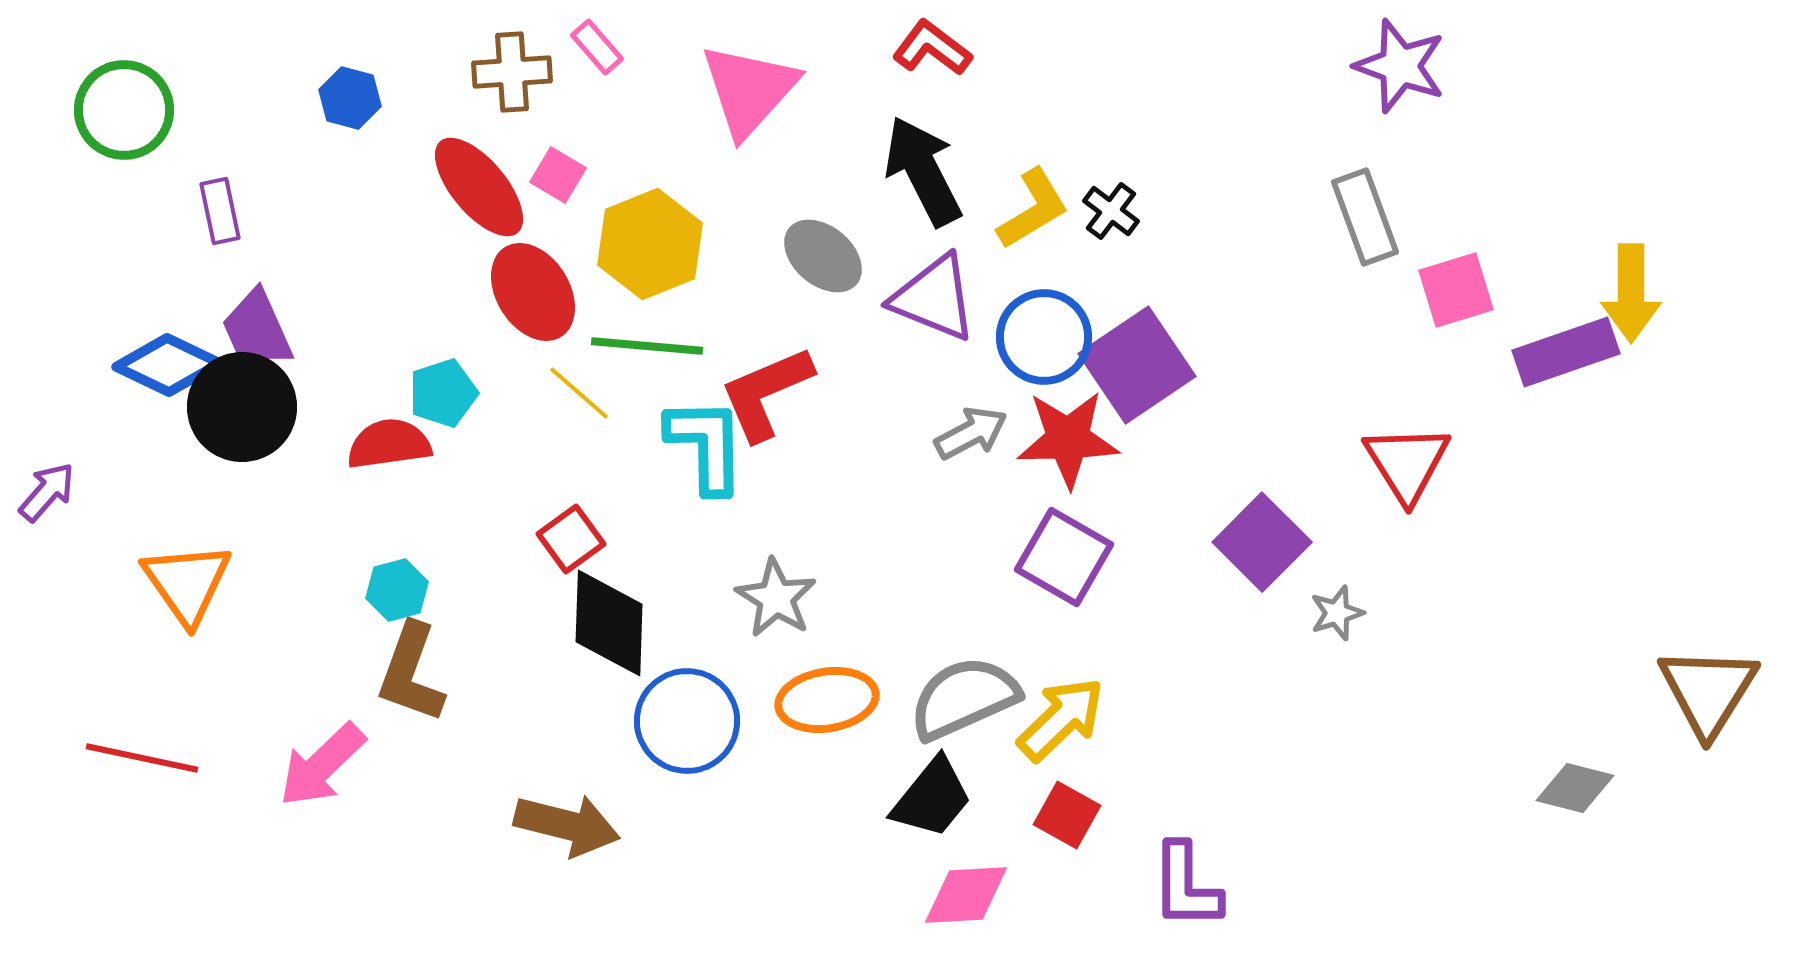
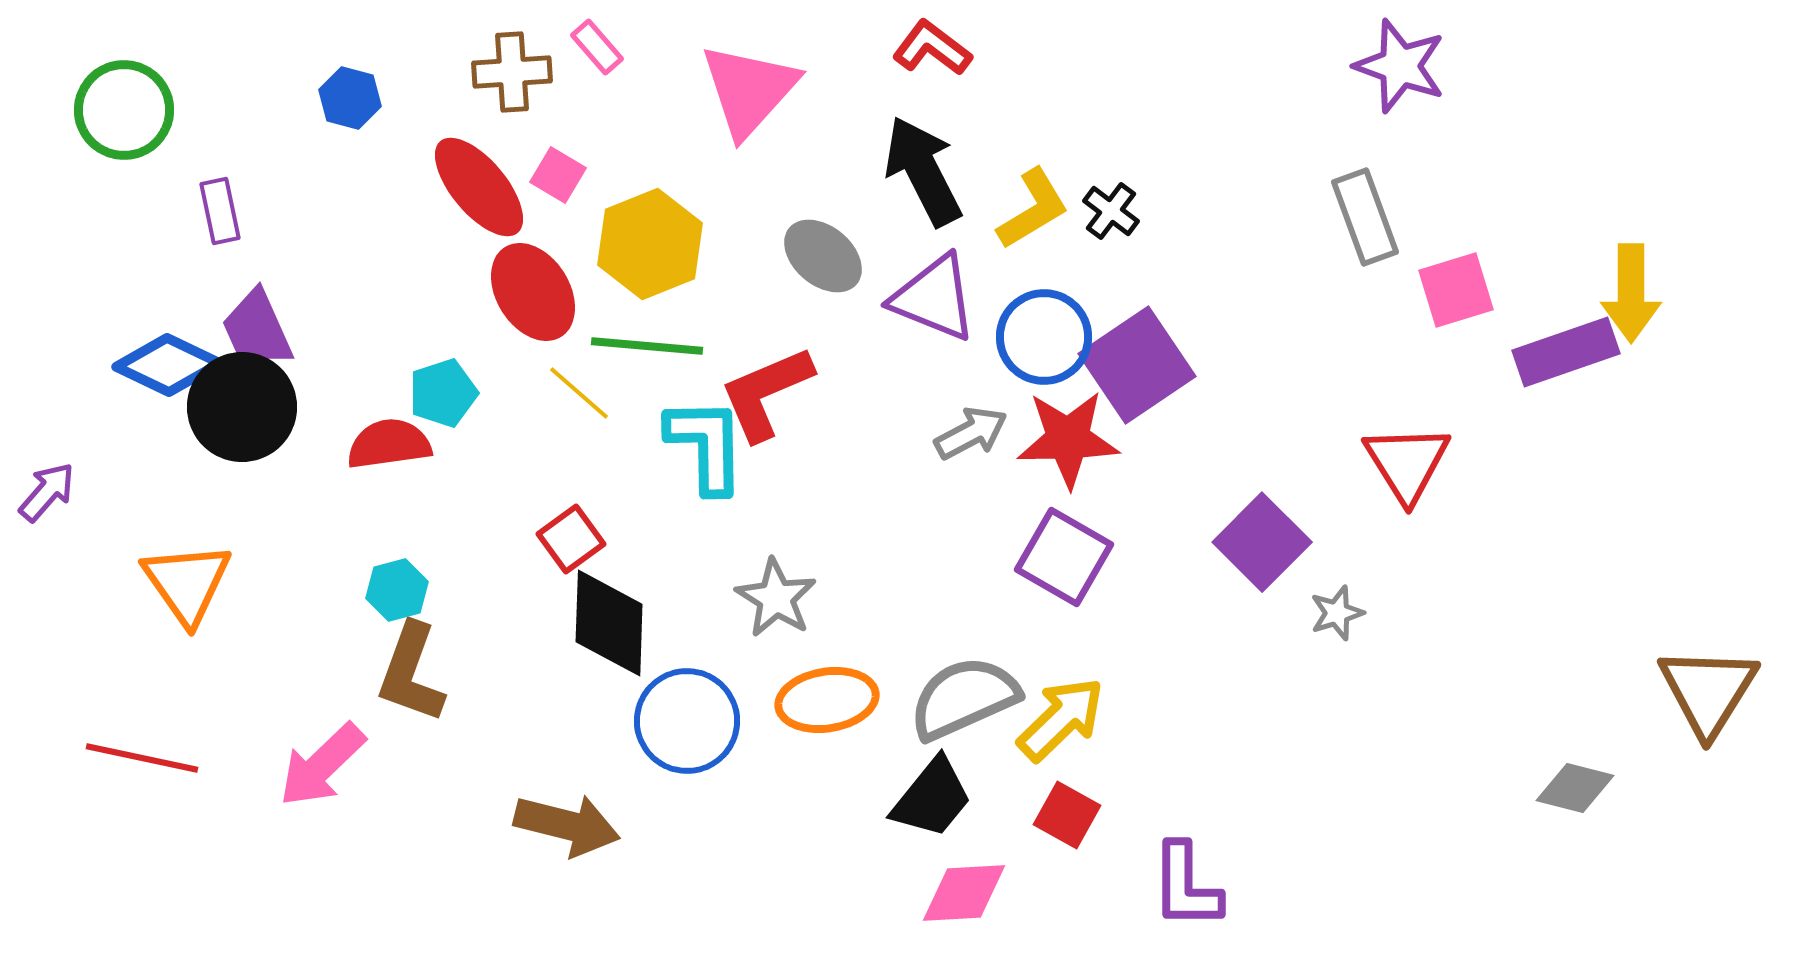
pink diamond at (966, 895): moved 2 px left, 2 px up
